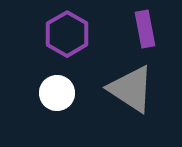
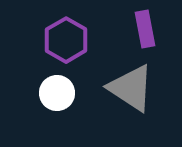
purple hexagon: moved 1 px left, 6 px down
gray triangle: moved 1 px up
